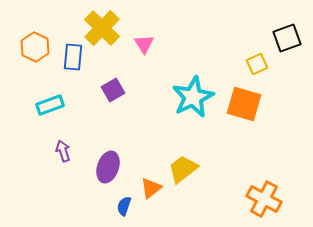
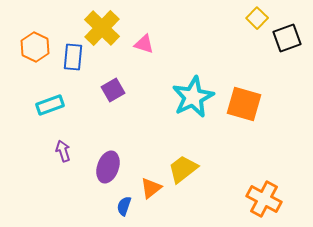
pink triangle: rotated 40 degrees counterclockwise
yellow square: moved 46 px up; rotated 20 degrees counterclockwise
